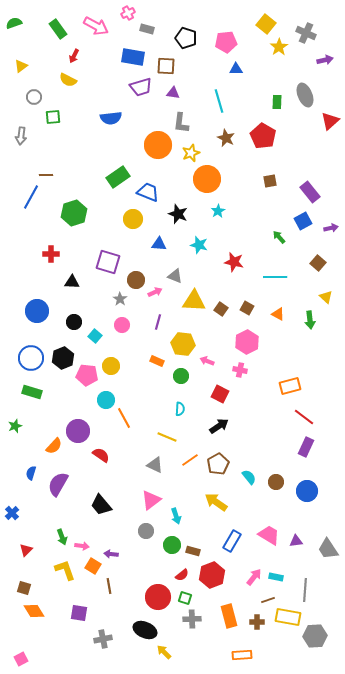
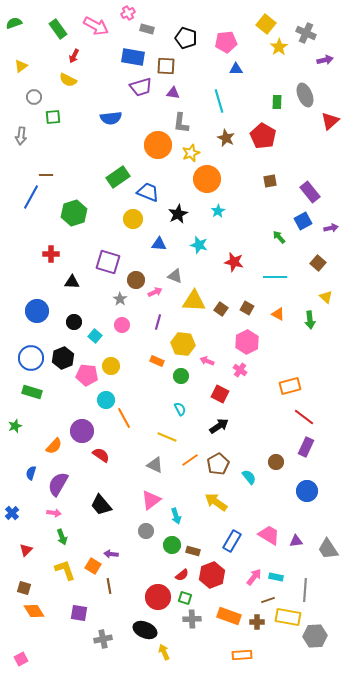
black star at (178, 214): rotated 24 degrees clockwise
pink cross at (240, 370): rotated 24 degrees clockwise
cyan semicircle at (180, 409): rotated 32 degrees counterclockwise
purple circle at (78, 431): moved 4 px right
brown circle at (276, 482): moved 20 px up
pink arrow at (82, 546): moved 28 px left, 33 px up
orange rectangle at (229, 616): rotated 55 degrees counterclockwise
yellow arrow at (164, 652): rotated 21 degrees clockwise
